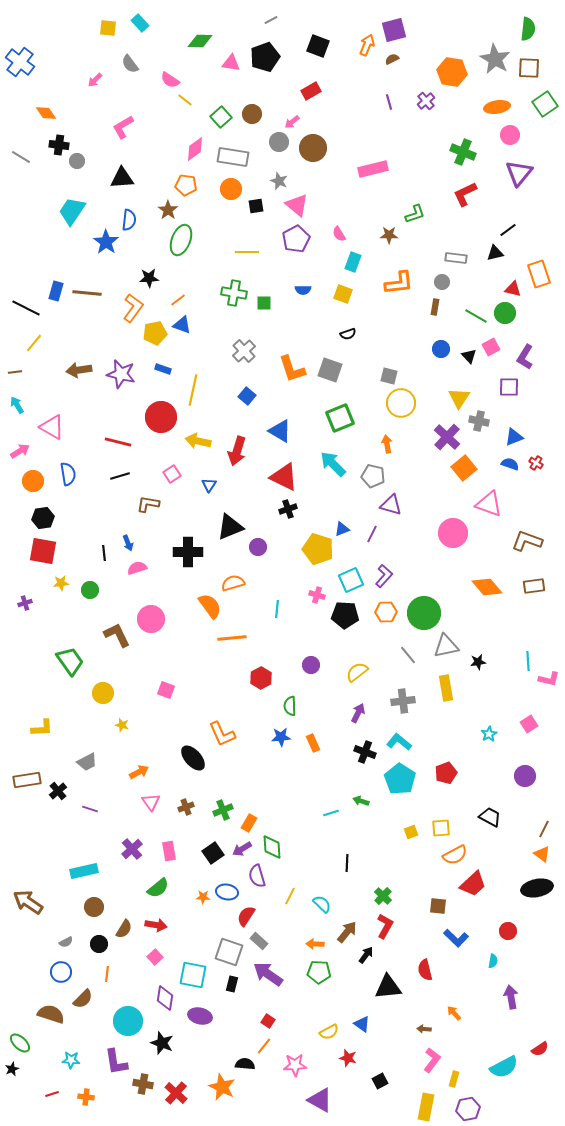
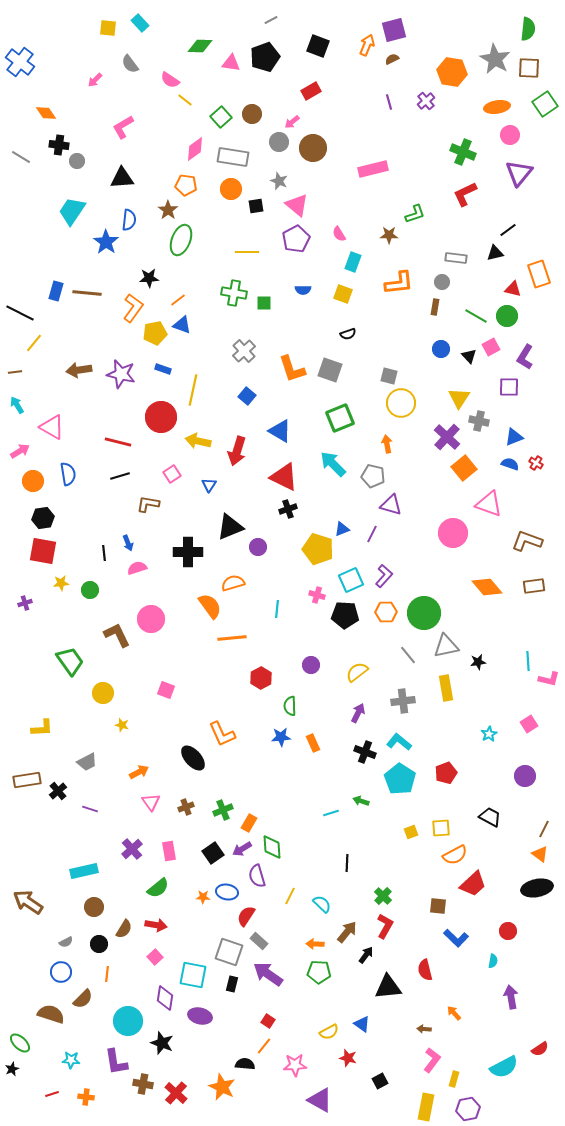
green diamond at (200, 41): moved 5 px down
black line at (26, 308): moved 6 px left, 5 px down
green circle at (505, 313): moved 2 px right, 3 px down
orange triangle at (542, 854): moved 2 px left
